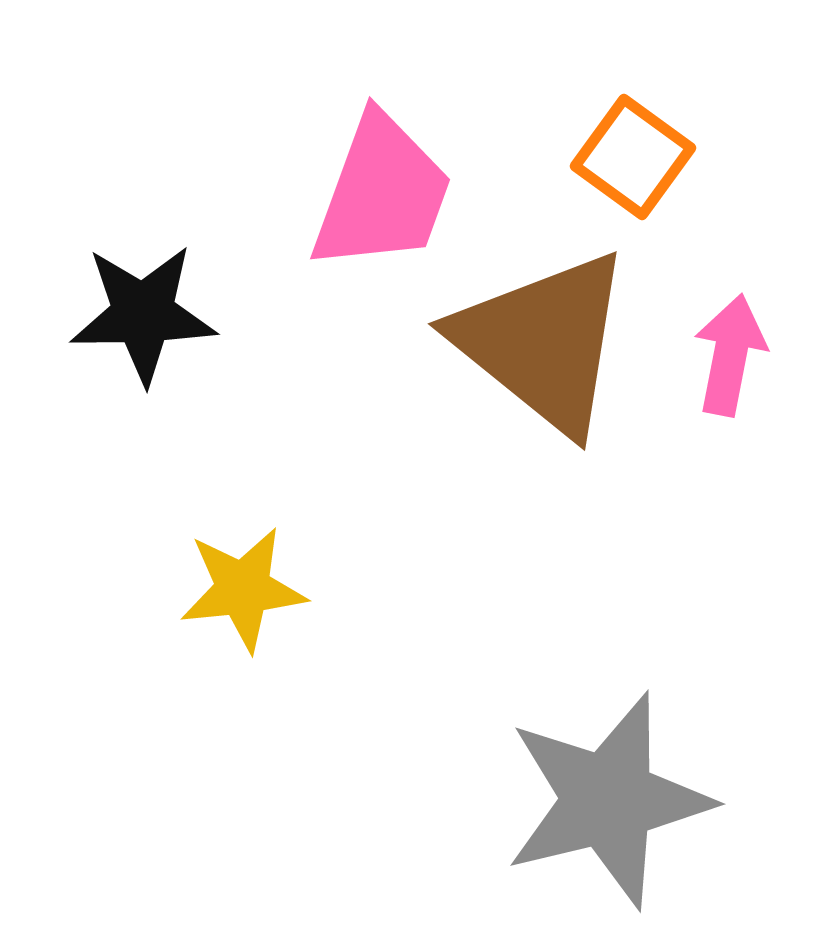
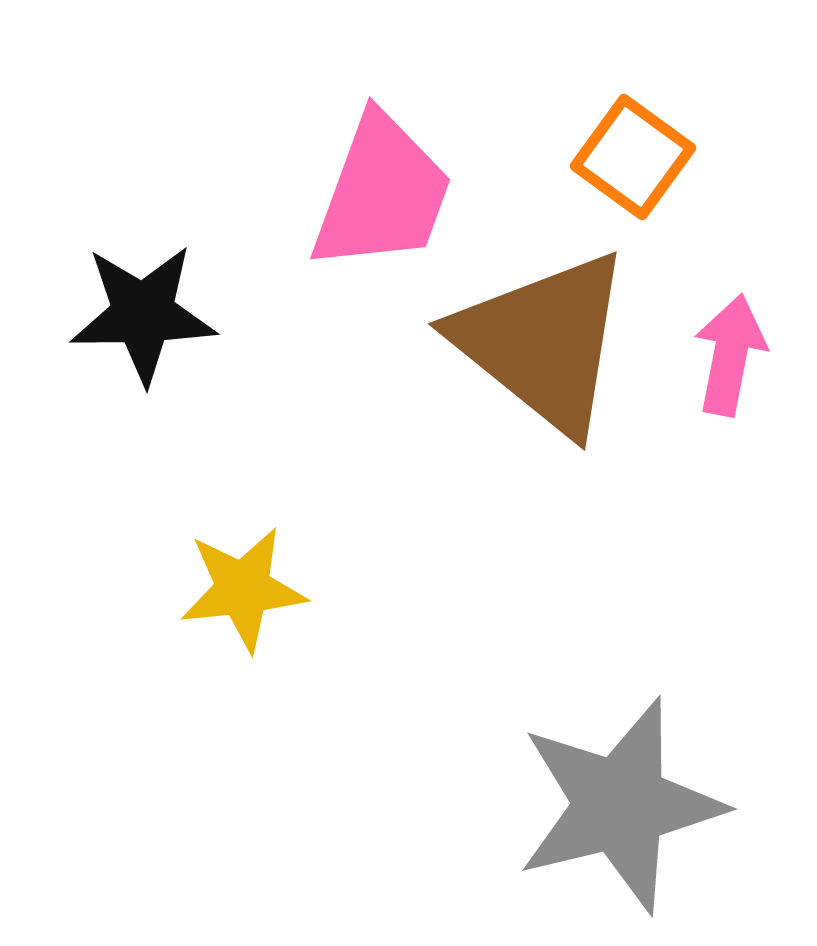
gray star: moved 12 px right, 5 px down
